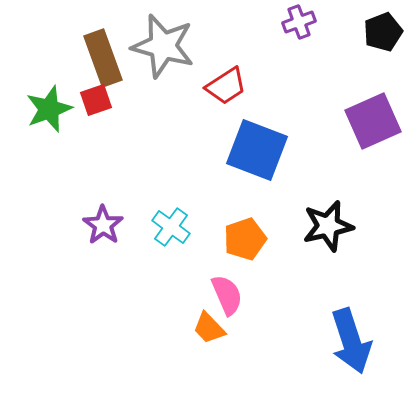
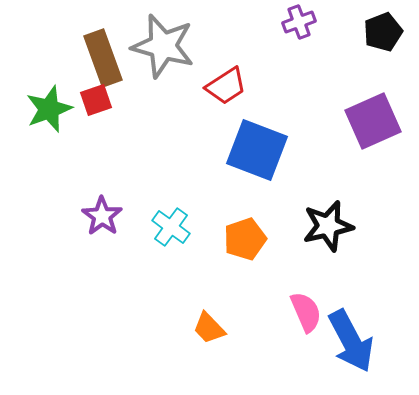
purple star: moved 1 px left, 9 px up
pink semicircle: moved 79 px right, 17 px down
blue arrow: rotated 10 degrees counterclockwise
